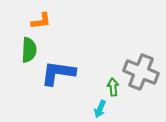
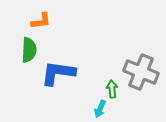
green arrow: moved 1 px left, 2 px down
